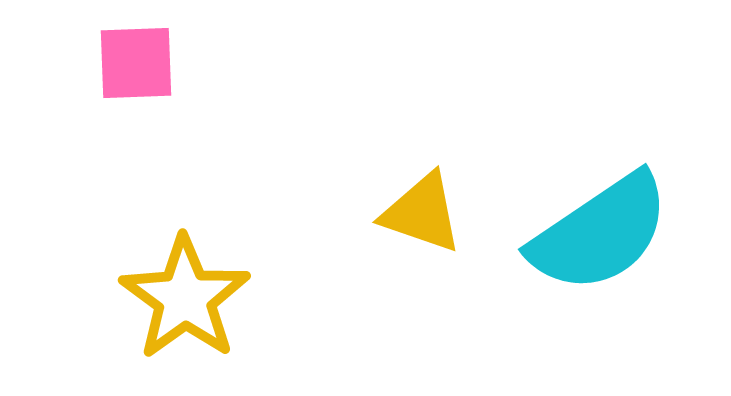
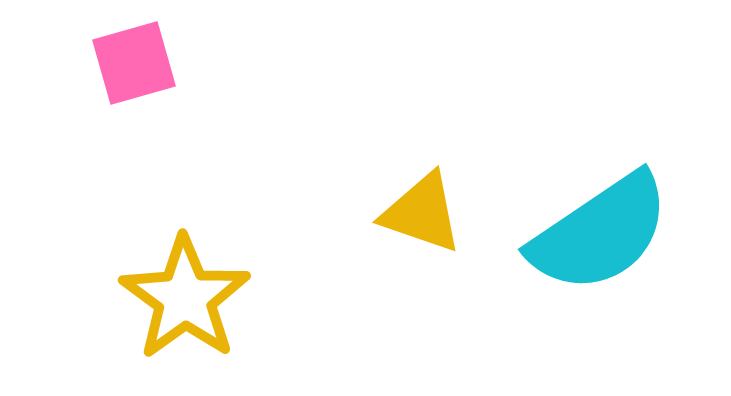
pink square: moved 2 px left; rotated 14 degrees counterclockwise
